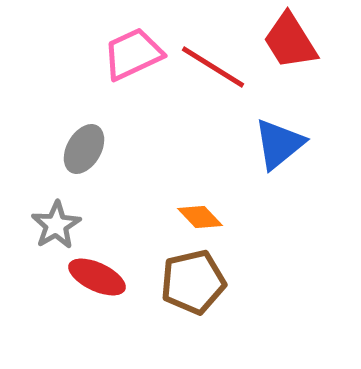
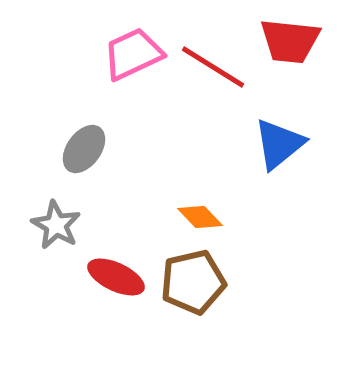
red trapezoid: rotated 52 degrees counterclockwise
gray ellipse: rotated 6 degrees clockwise
gray star: rotated 12 degrees counterclockwise
red ellipse: moved 19 px right
